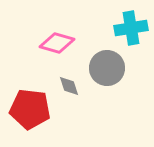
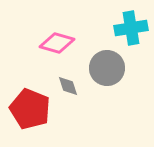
gray diamond: moved 1 px left
red pentagon: rotated 15 degrees clockwise
